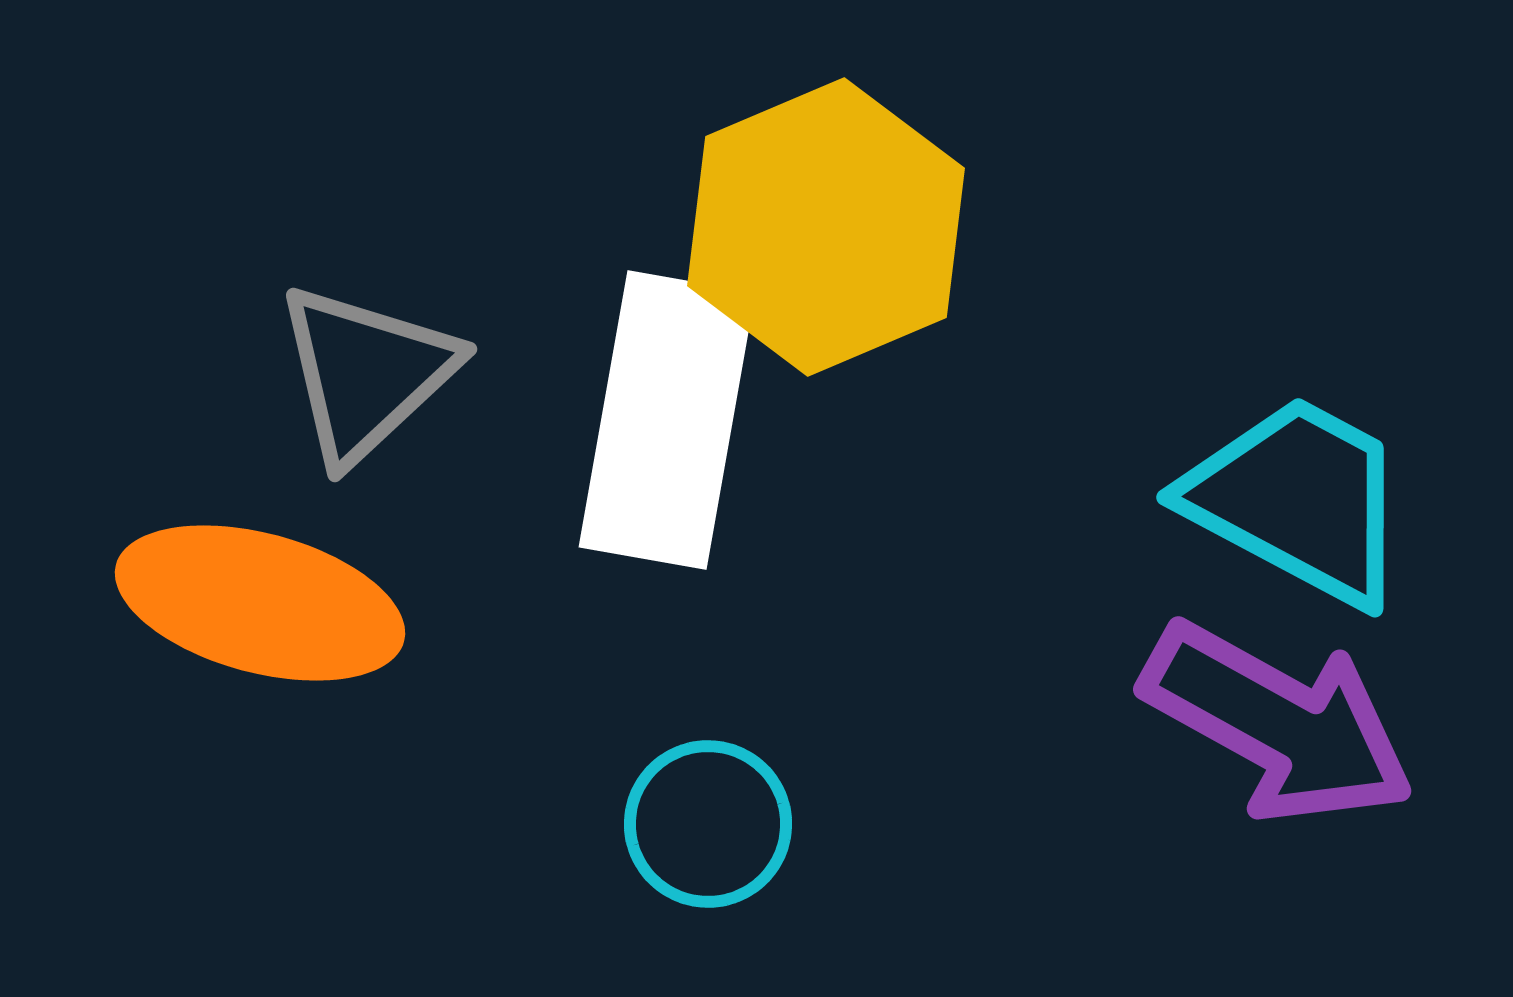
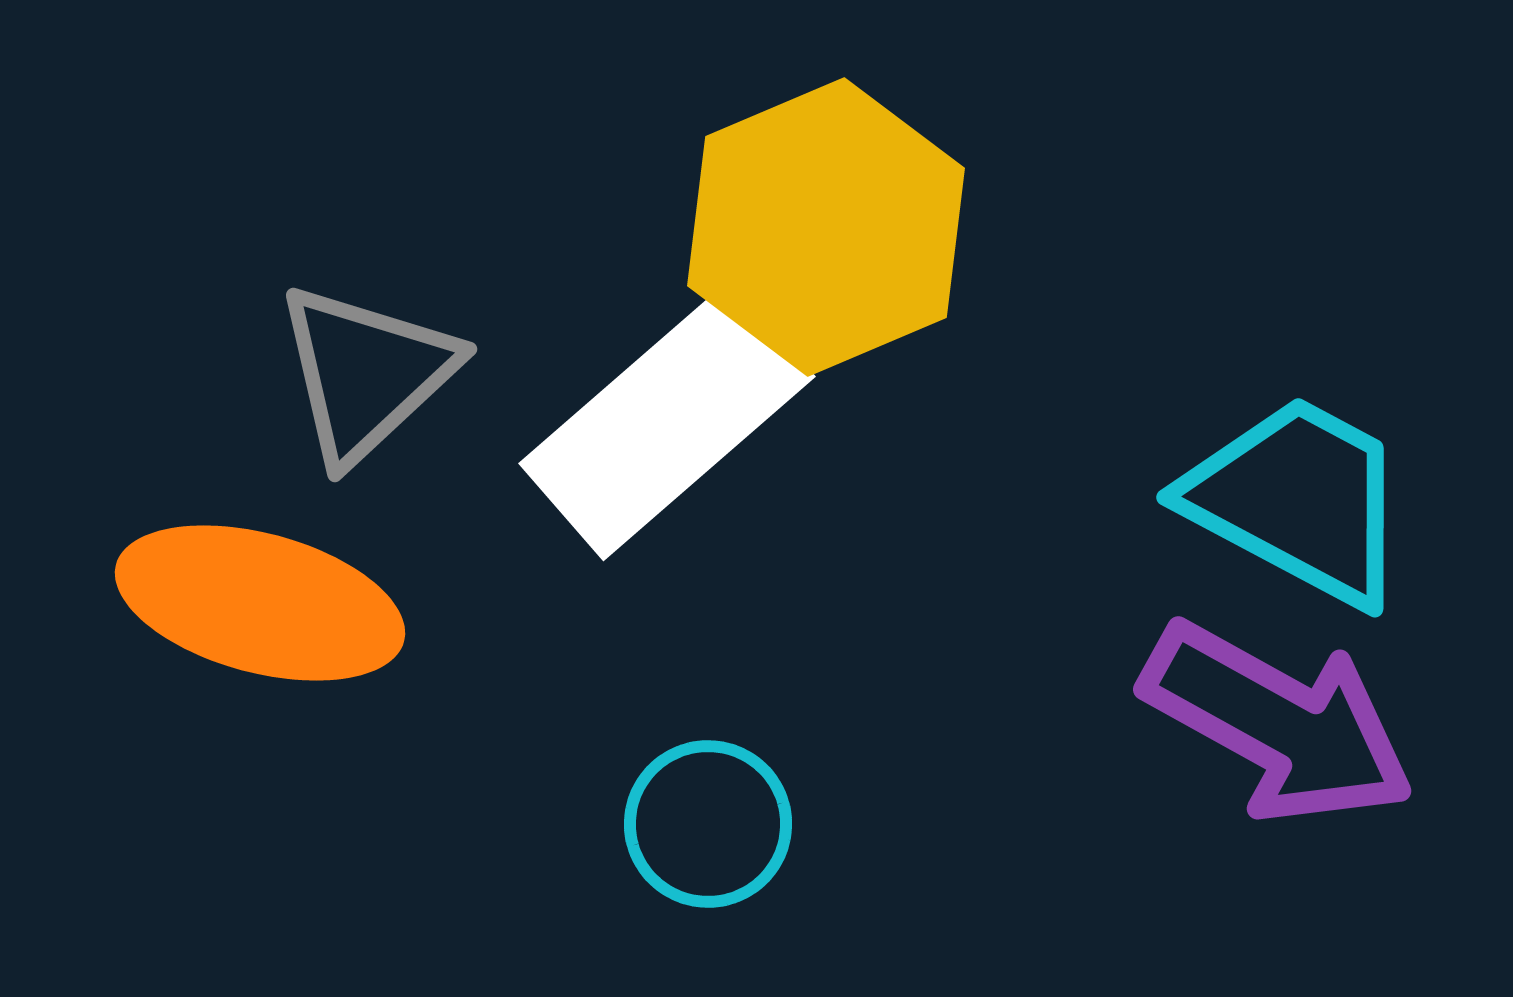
white rectangle: rotated 39 degrees clockwise
